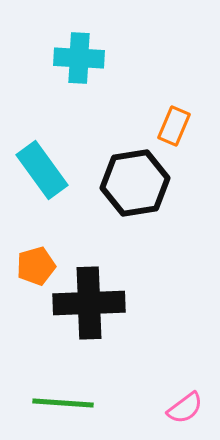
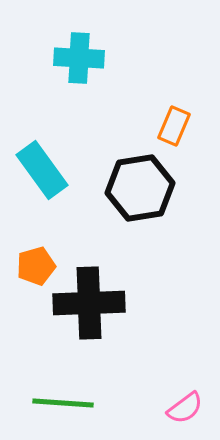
black hexagon: moved 5 px right, 5 px down
